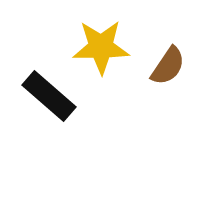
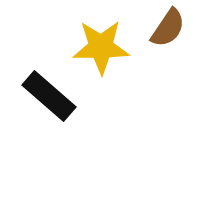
brown semicircle: moved 38 px up
